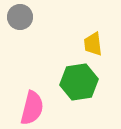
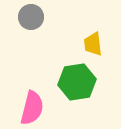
gray circle: moved 11 px right
green hexagon: moved 2 px left
